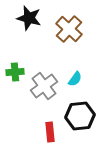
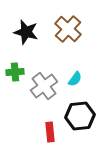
black star: moved 3 px left, 14 px down
brown cross: moved 1 px left
